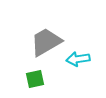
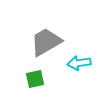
cyan arrow: moved 1 px right, 4 px down
